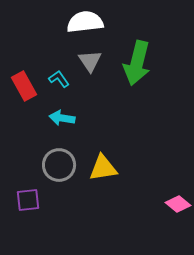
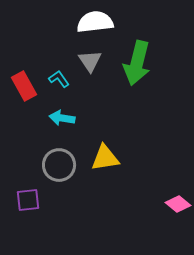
white semicircle: moved 10 px right
yellow triangle: moved 2 px right, 10 px up
